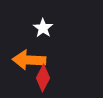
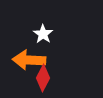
white star: moved 6 px down
